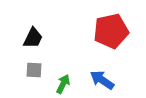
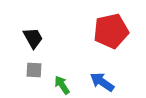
black trapezoid: rotated 55 degrees counterclockwise
blue arrow: moved 2 px down
green arrow: moved 1 px left, 1 px down; rotated 60 degrees counterclockwise
